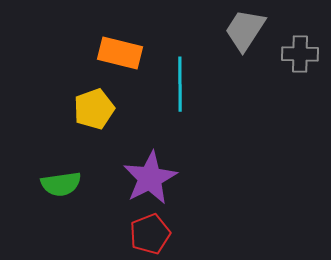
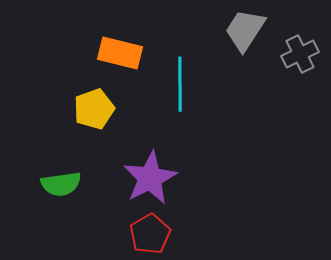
gray cross: rotated 27 degrees counterclockwise
red pentagon: rotated 9 degrees counterclockwise
